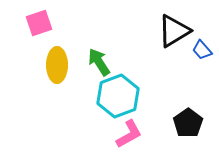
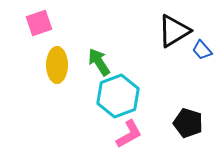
black pentagon: rotated 20 degrees counterclockwise
